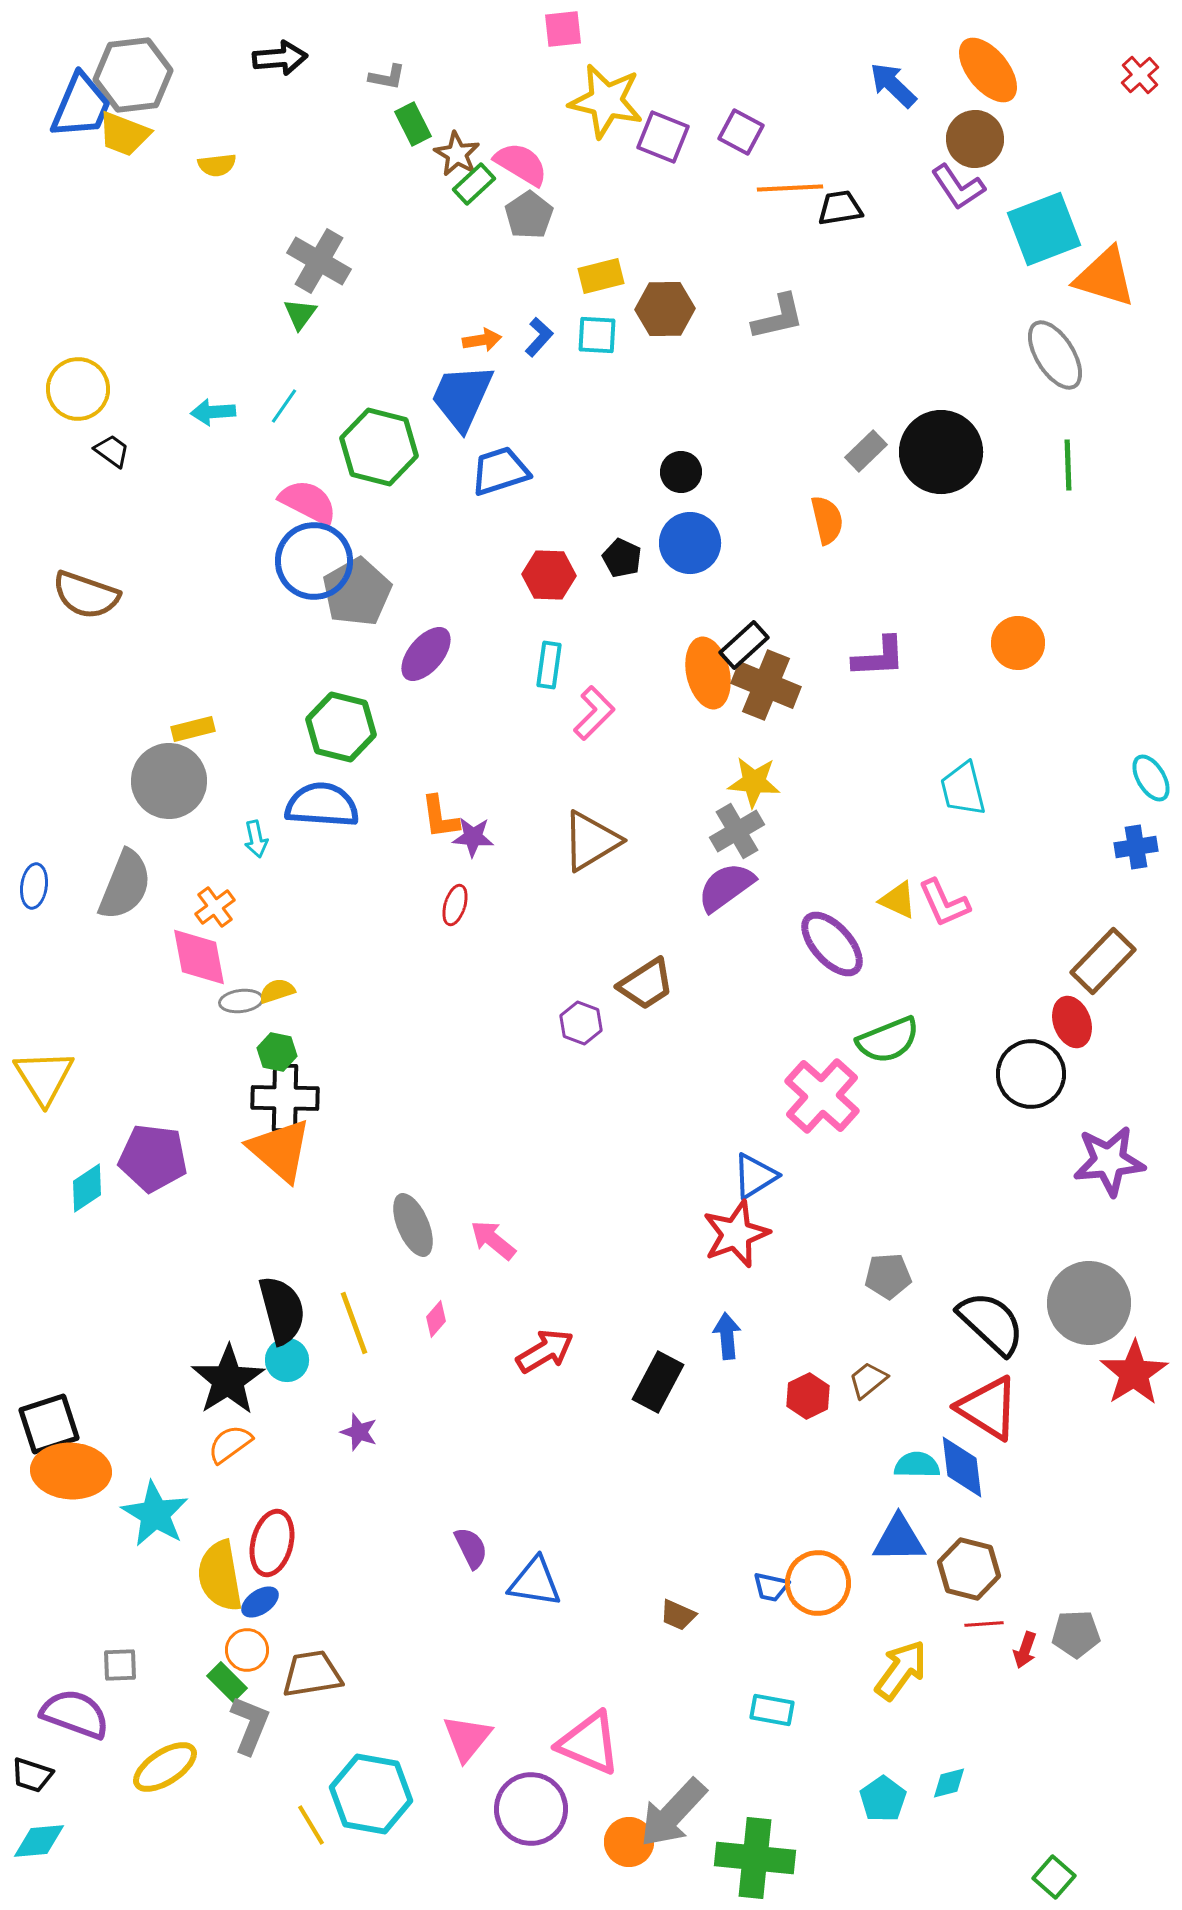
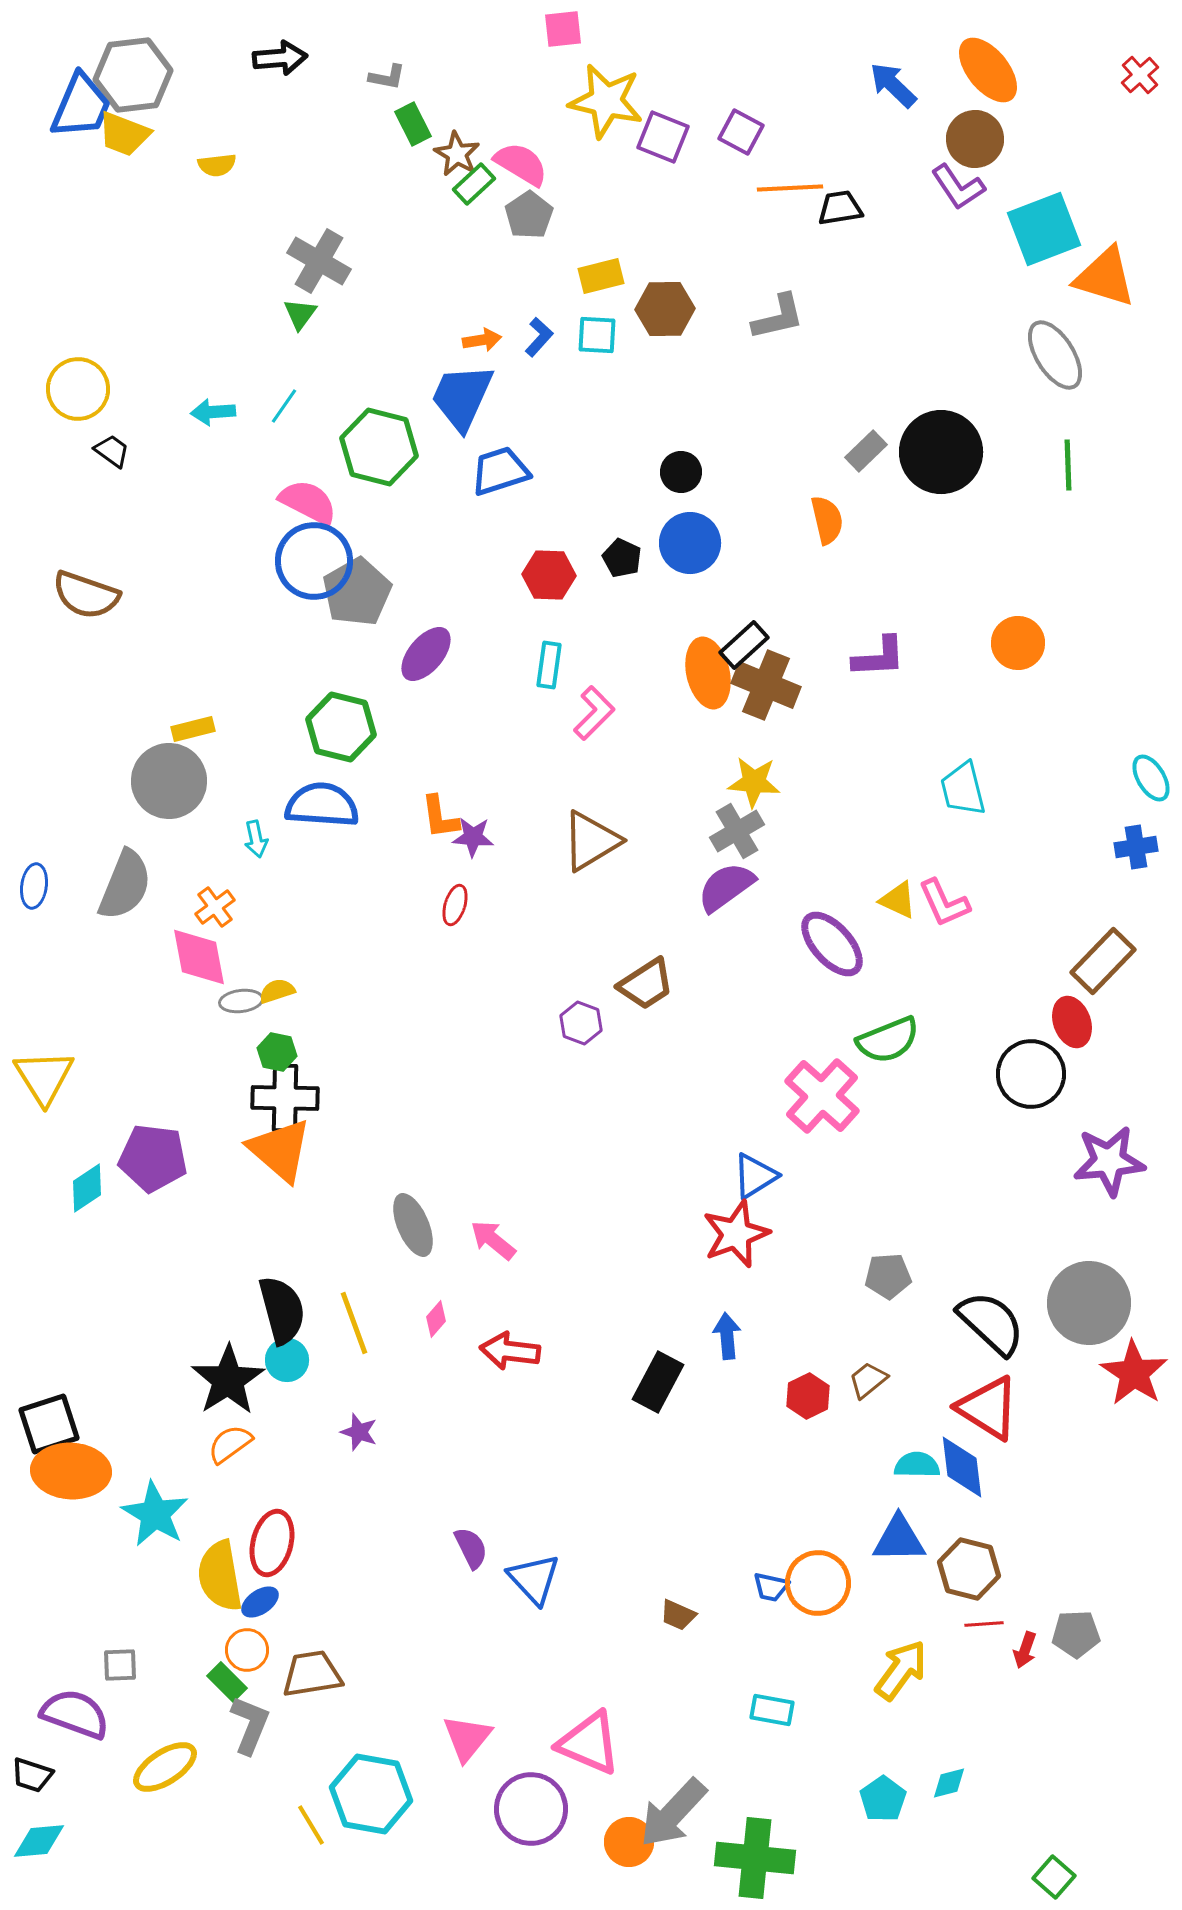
red arrow at (545, 1351): moved 35 px left; rotated 142 degrees counterclockwise
red star at (1134, 1373): rotated 6 degrees counterclockwise
blue triangle at (535, 1582): moved 1 px left, 3 px up; rotated 38 degrees clockwise
